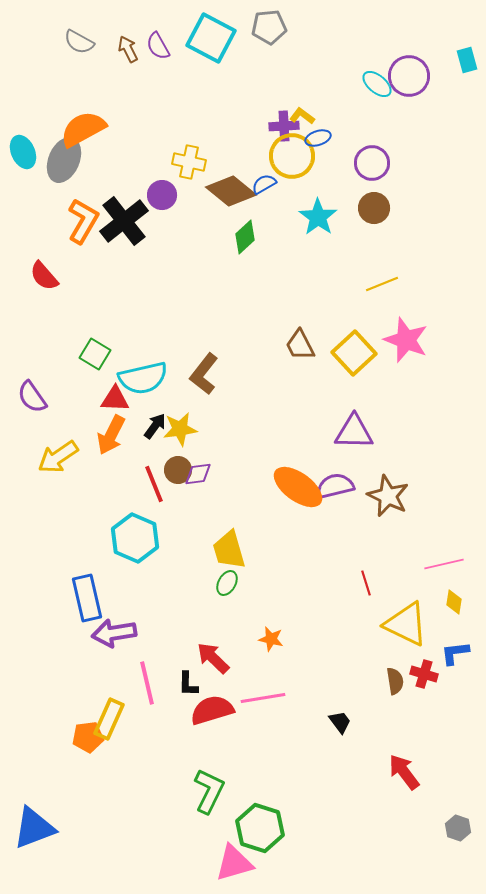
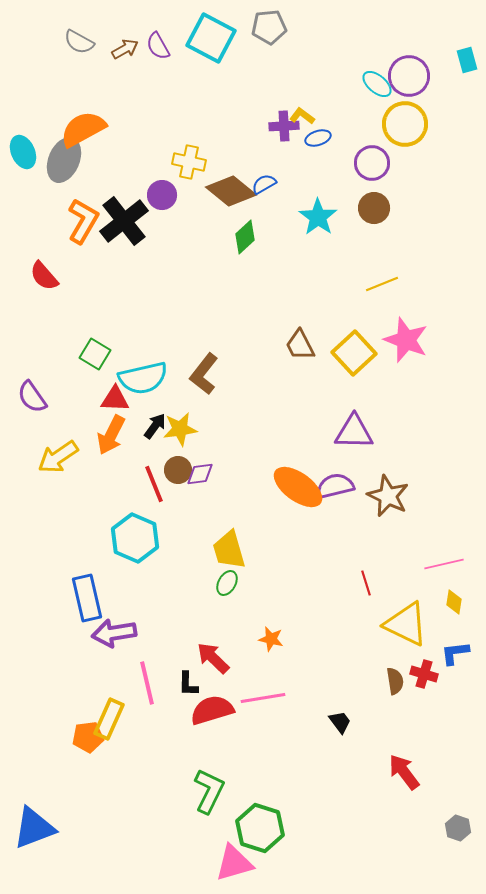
brown arrow at (128, 49): moved 3 px left; rotated 88 degrees clockwise
yellow circle at (292, 156): moved 113 px right, 32 px up
purple diamond at (198, 474): moved 2 px right
